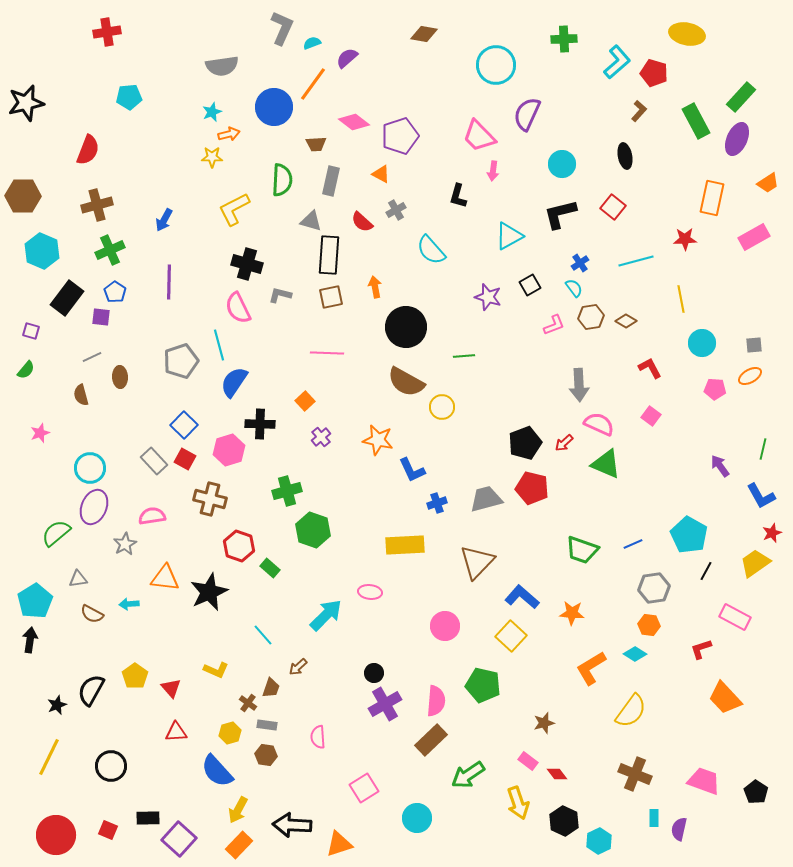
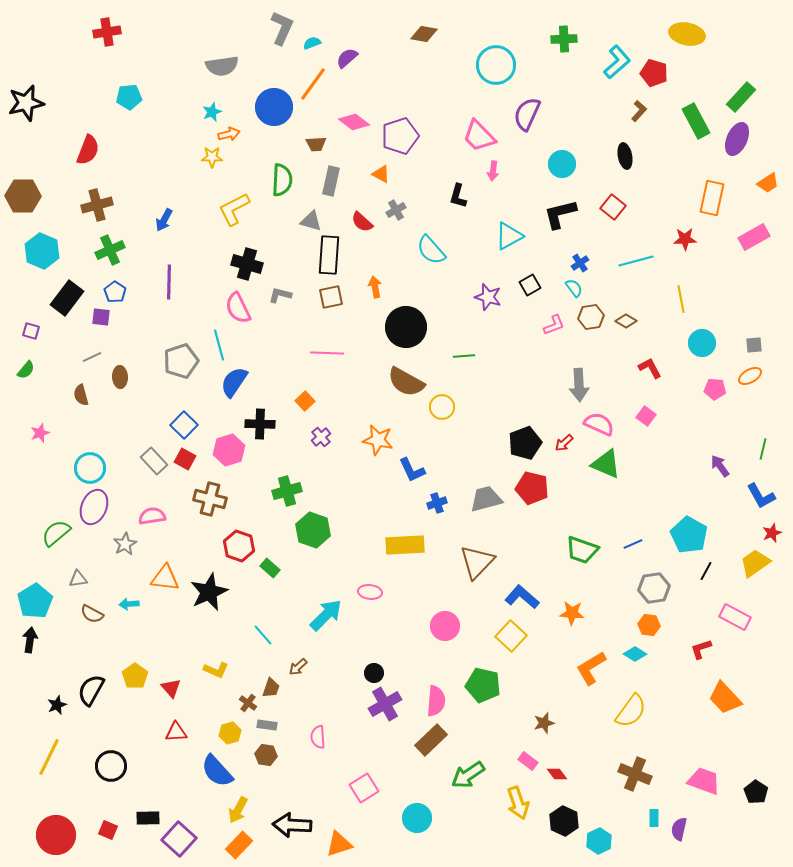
pink square at (651, 416): moved 5 px left
